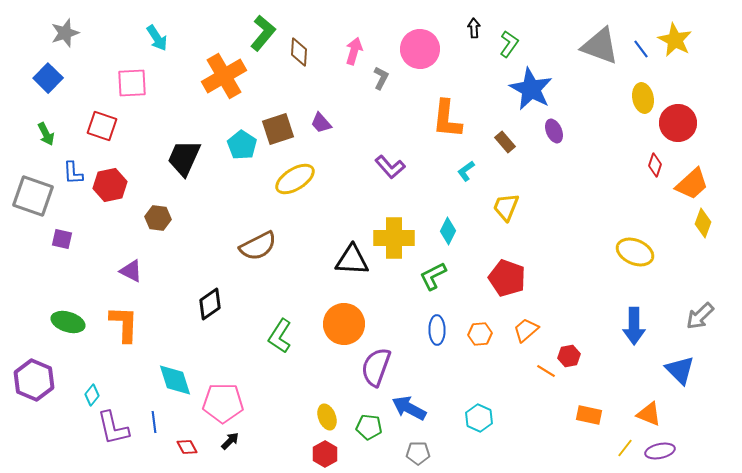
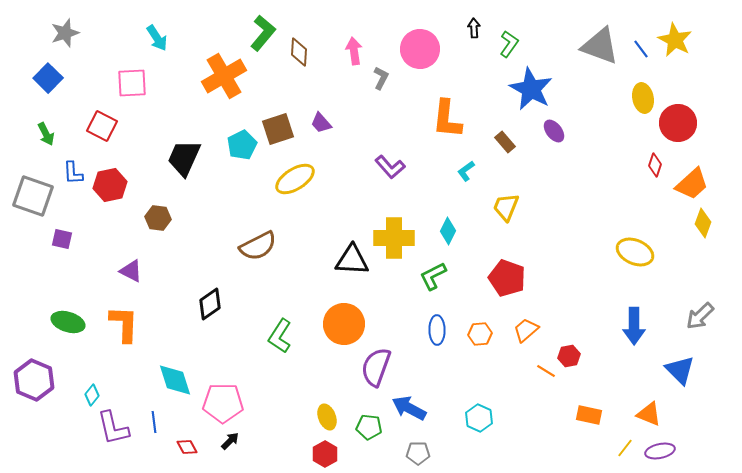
pink arrow at (354, 51): rotated 24 degrees counterclockwise
red square at (102, 126): rotated 8 degrees clockwise
purple ellipse at (554, 131): rotated 15 degrees counterclockwise
cyan pentagon at (242, 145): rotated 12 degrees clockwise
